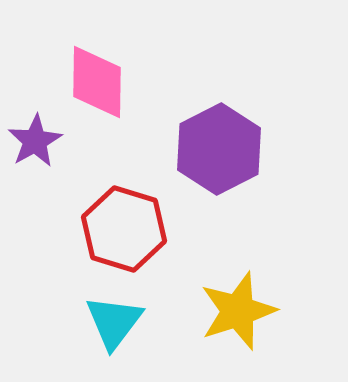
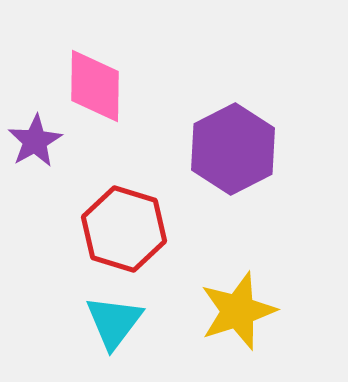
pink diamond: moved 2 px left, 4 px down
purple hexagon: moved 14 px right
